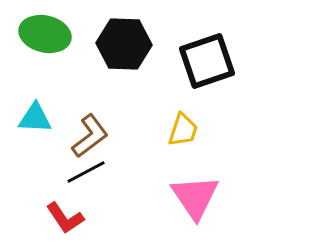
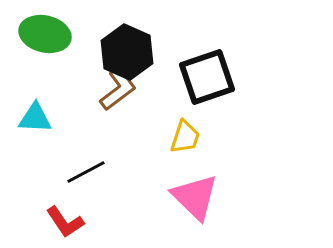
black hexagon: moved 3 px right, 8 px down; rotated 22 degrees clockwise
black square: moved 16 px down
yellow trapezoid: moved 2 px right, 7 px down
brown L-shape: moved 28 px right, 47 px up
pink triangle: rotated 12 degrees counterclockwise
red L-shape: moved 4 px down
